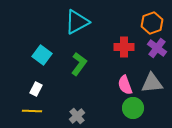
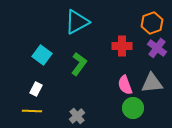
red cross: moved 2 px left, 1 px up
